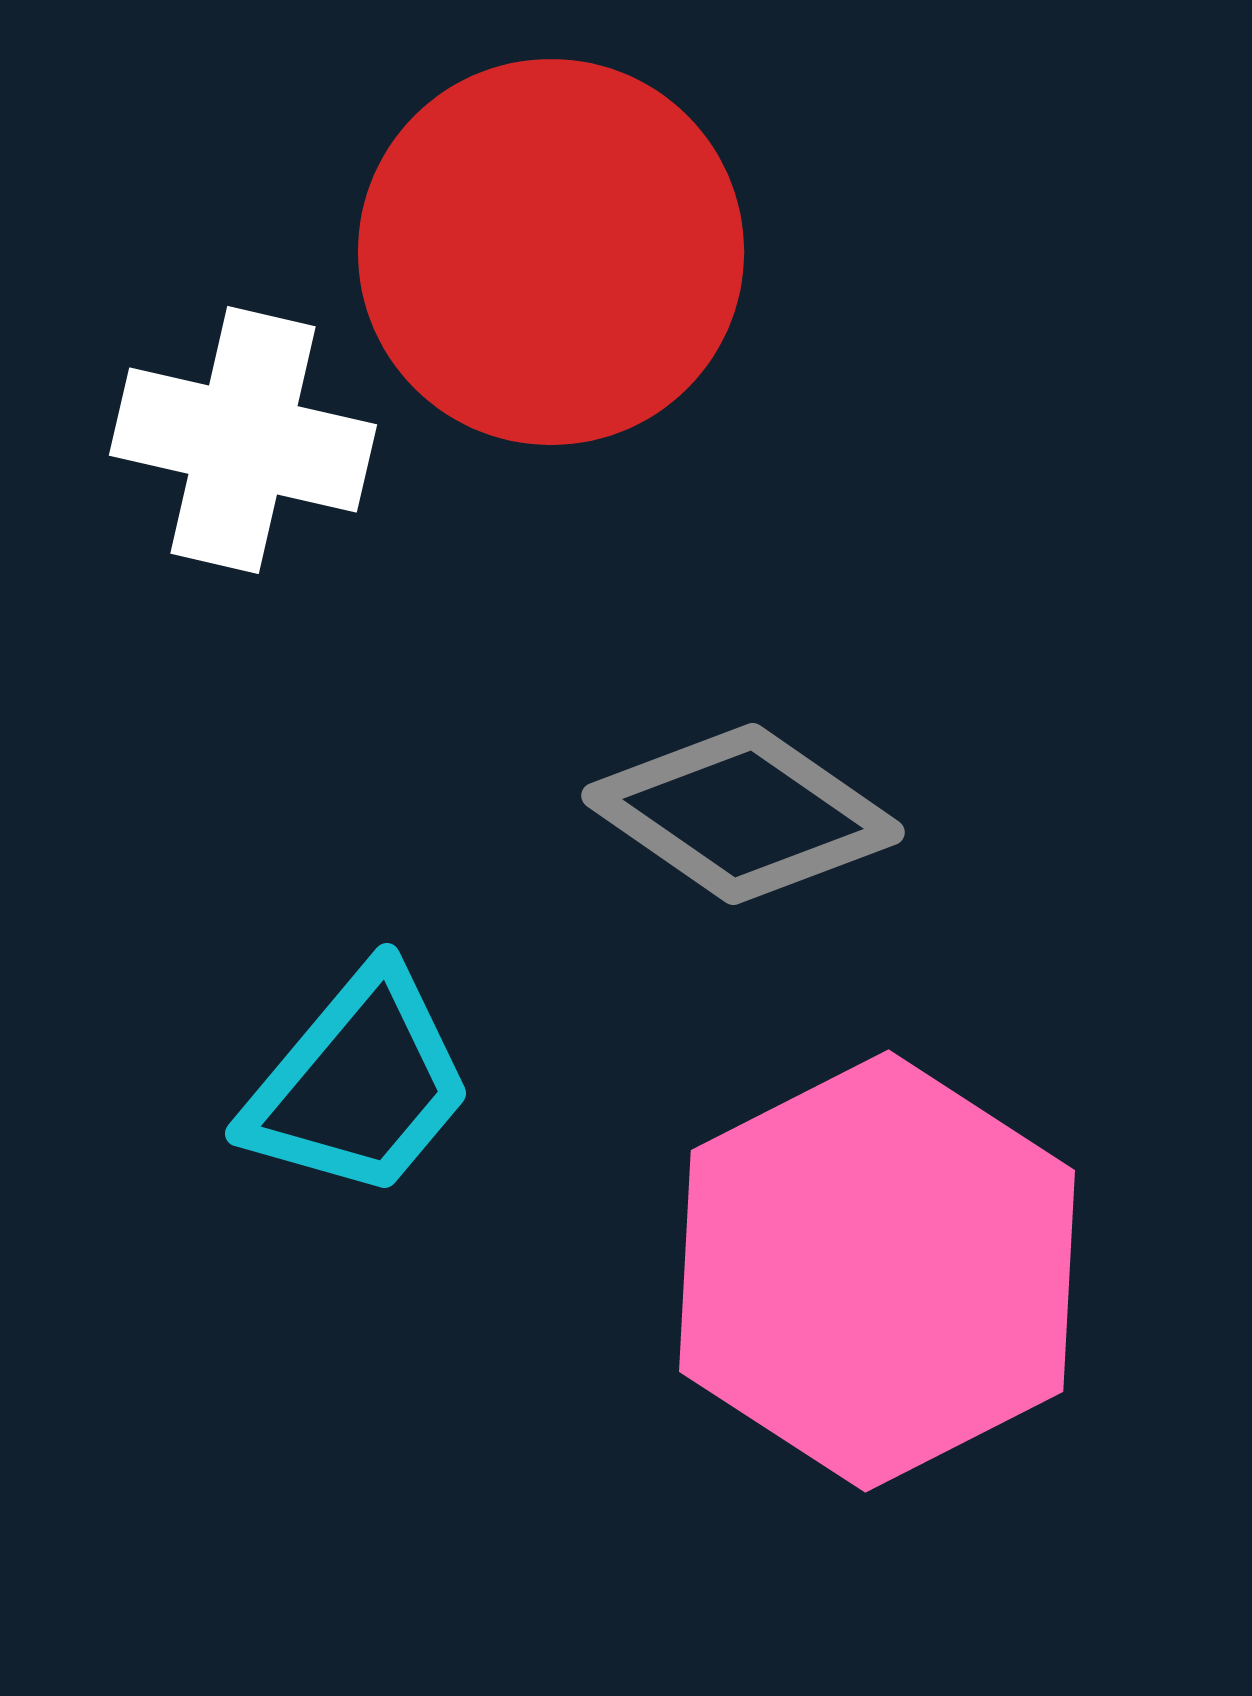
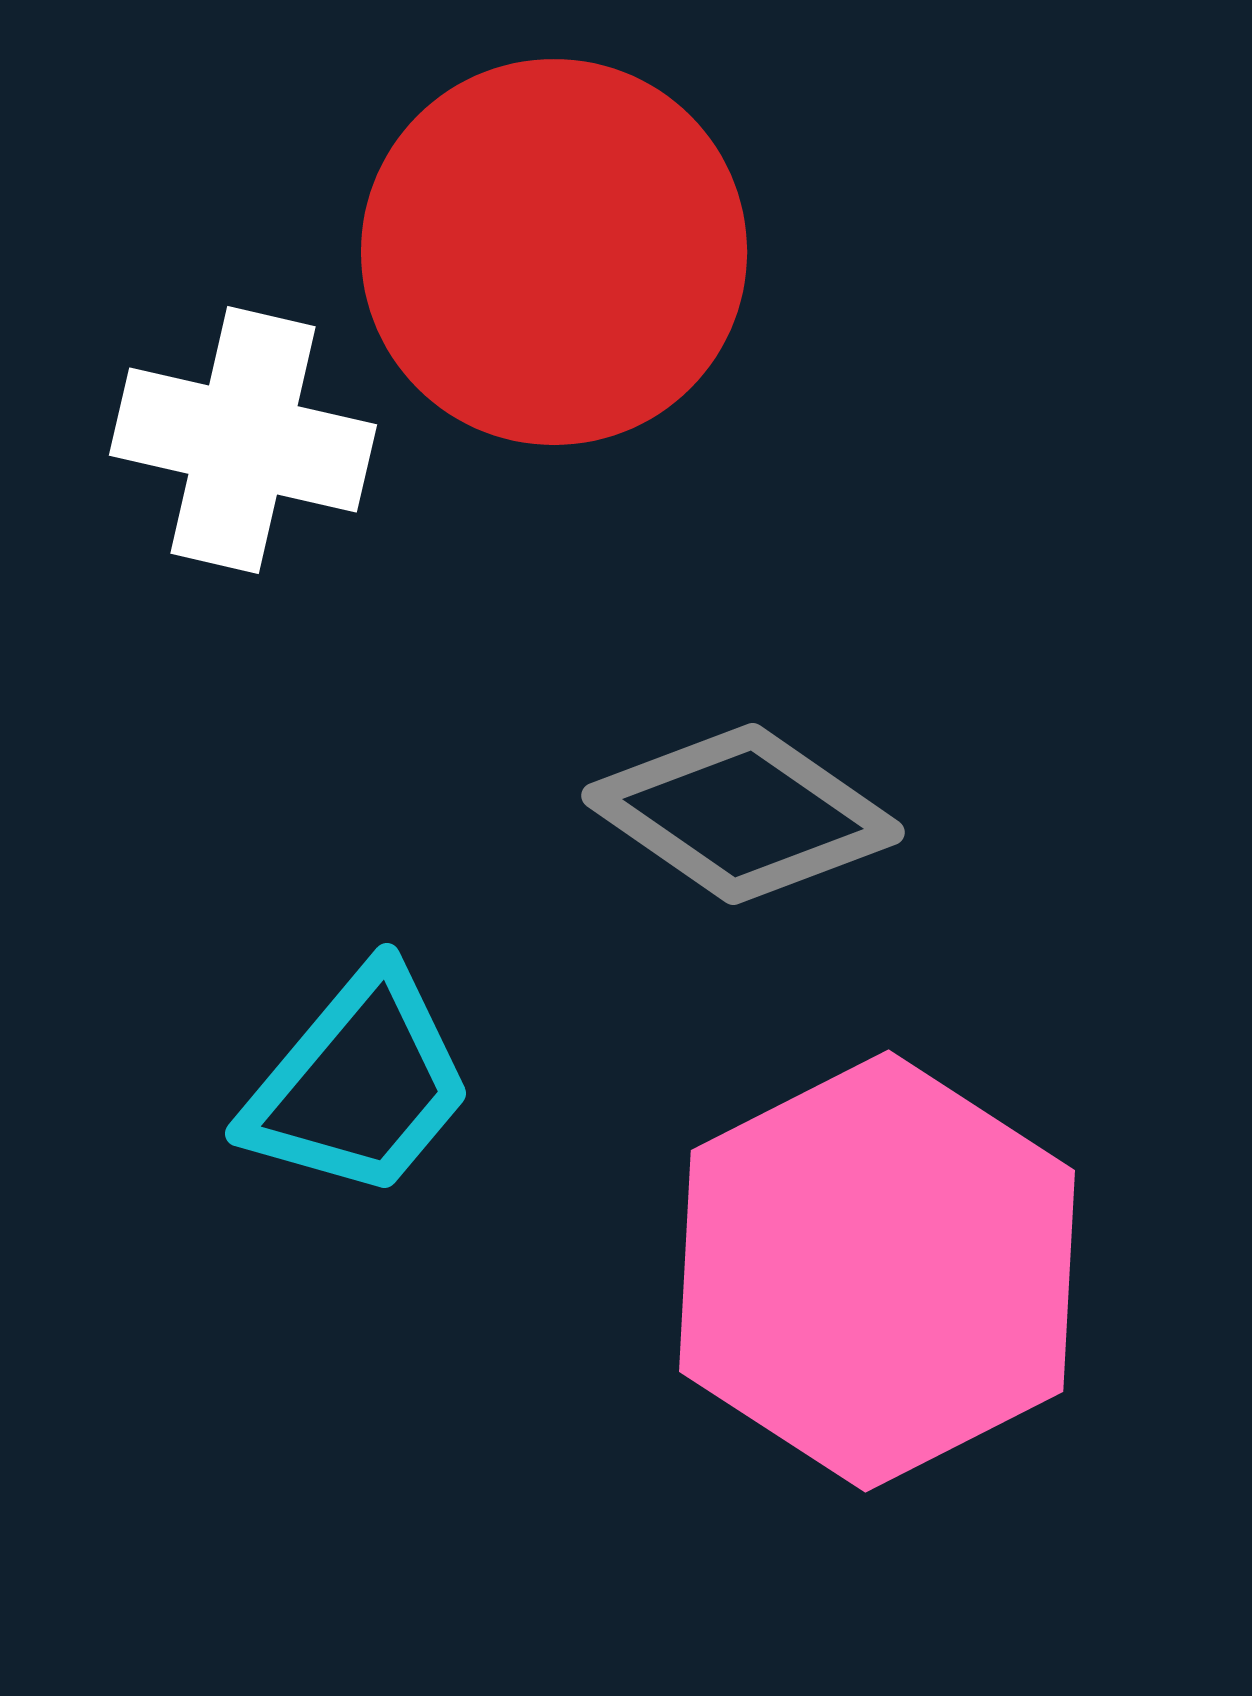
red circle: moved 3 px right
